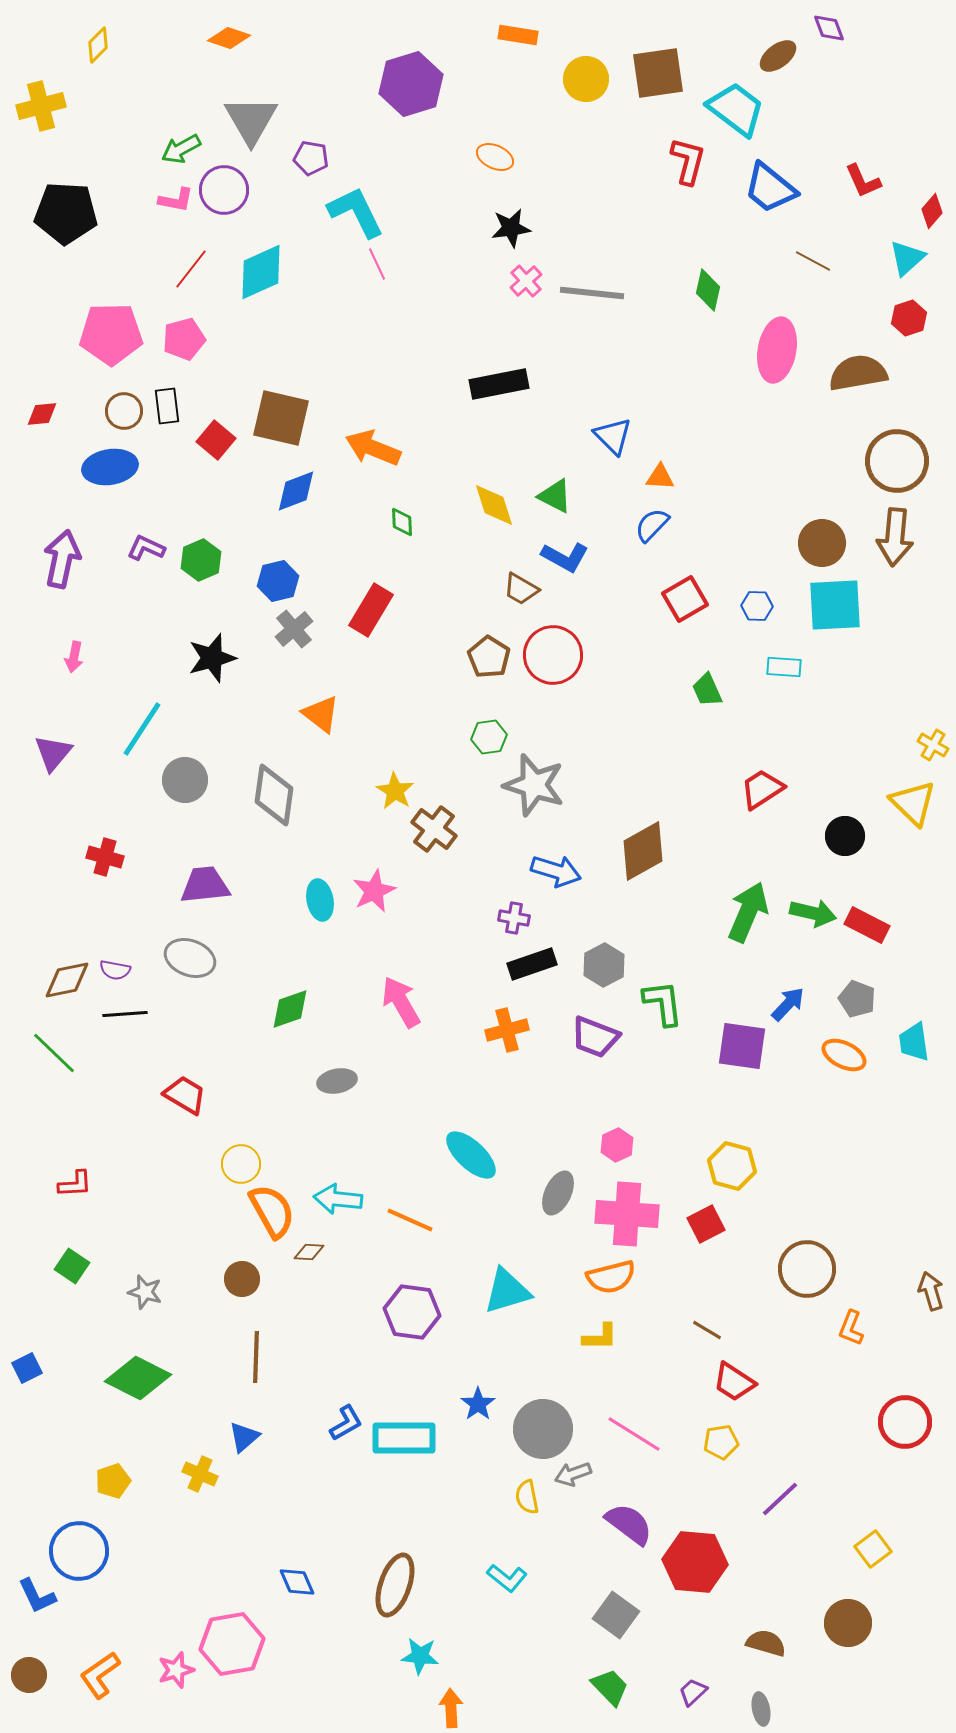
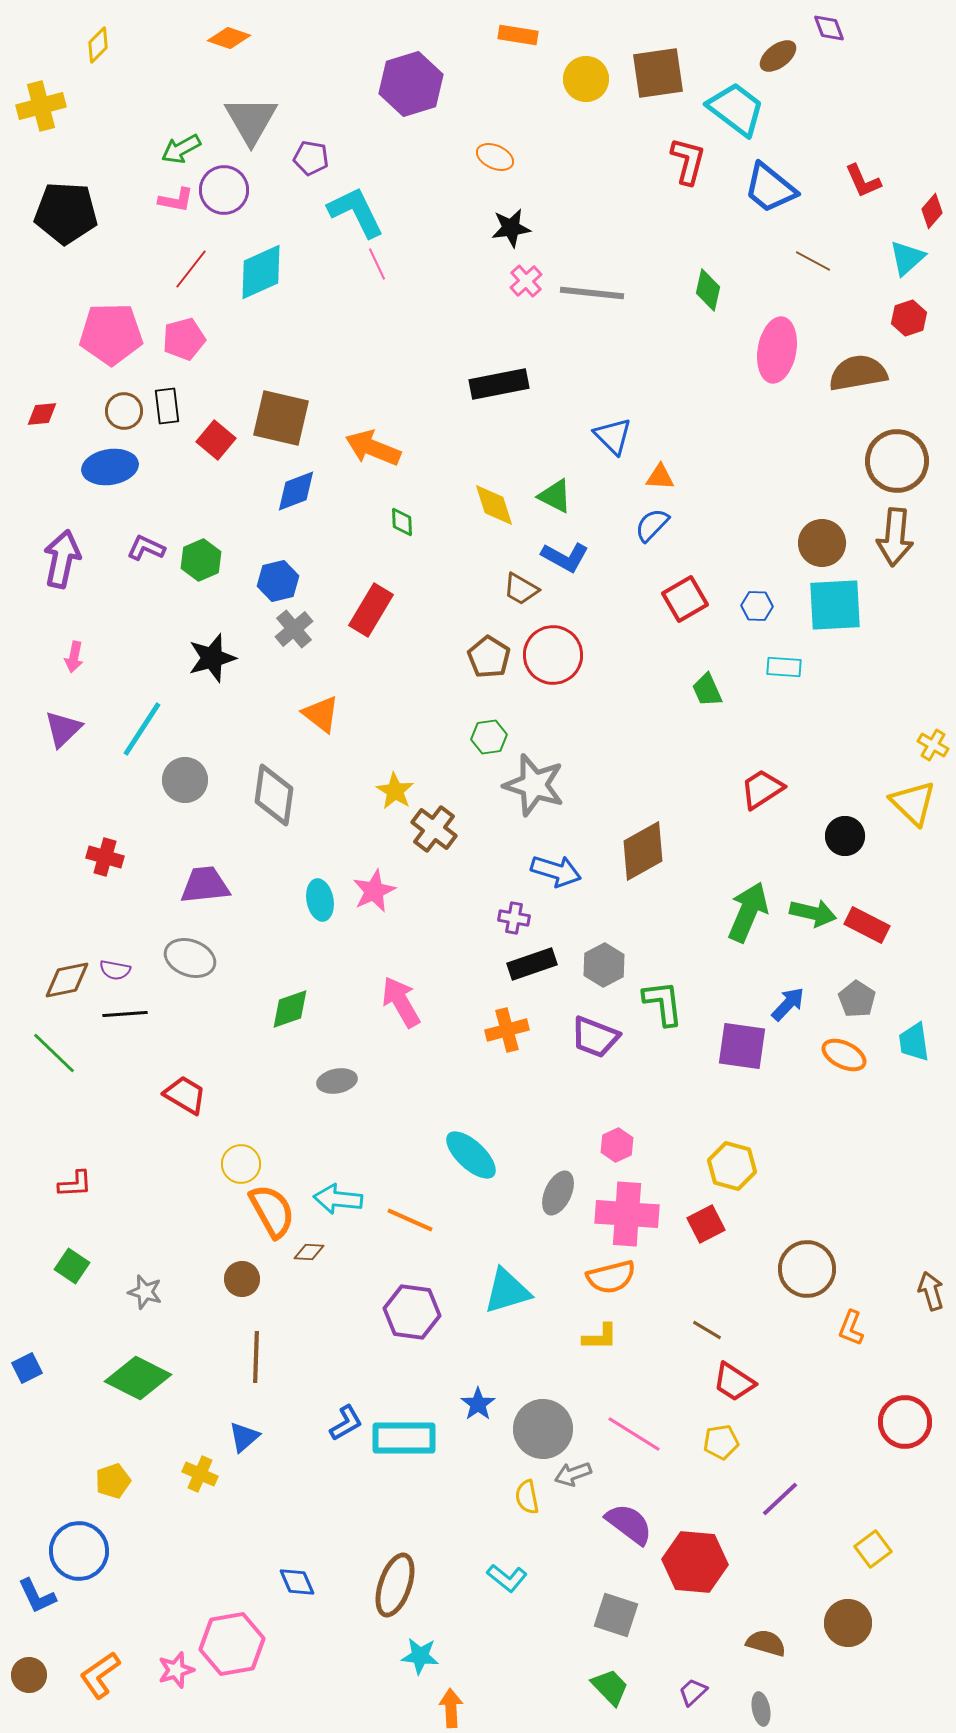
purple triangle at (53, 753): moved 10 px right, 24 px up; rotated 6 degrees clockwise
gray pentagon at (857, 999): rotated 12 degrees clockwise
gray square at (616, 1615): rotated 18 degrees counterclockwise
